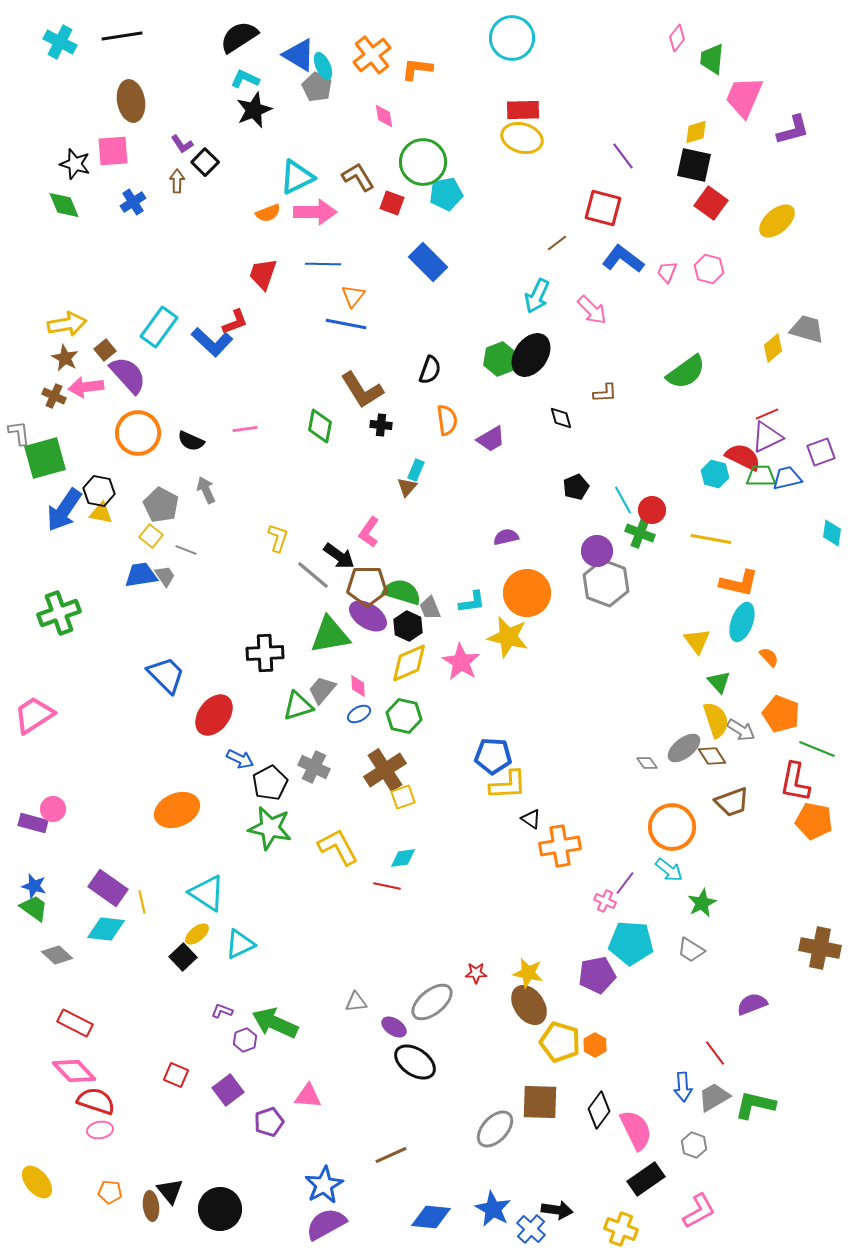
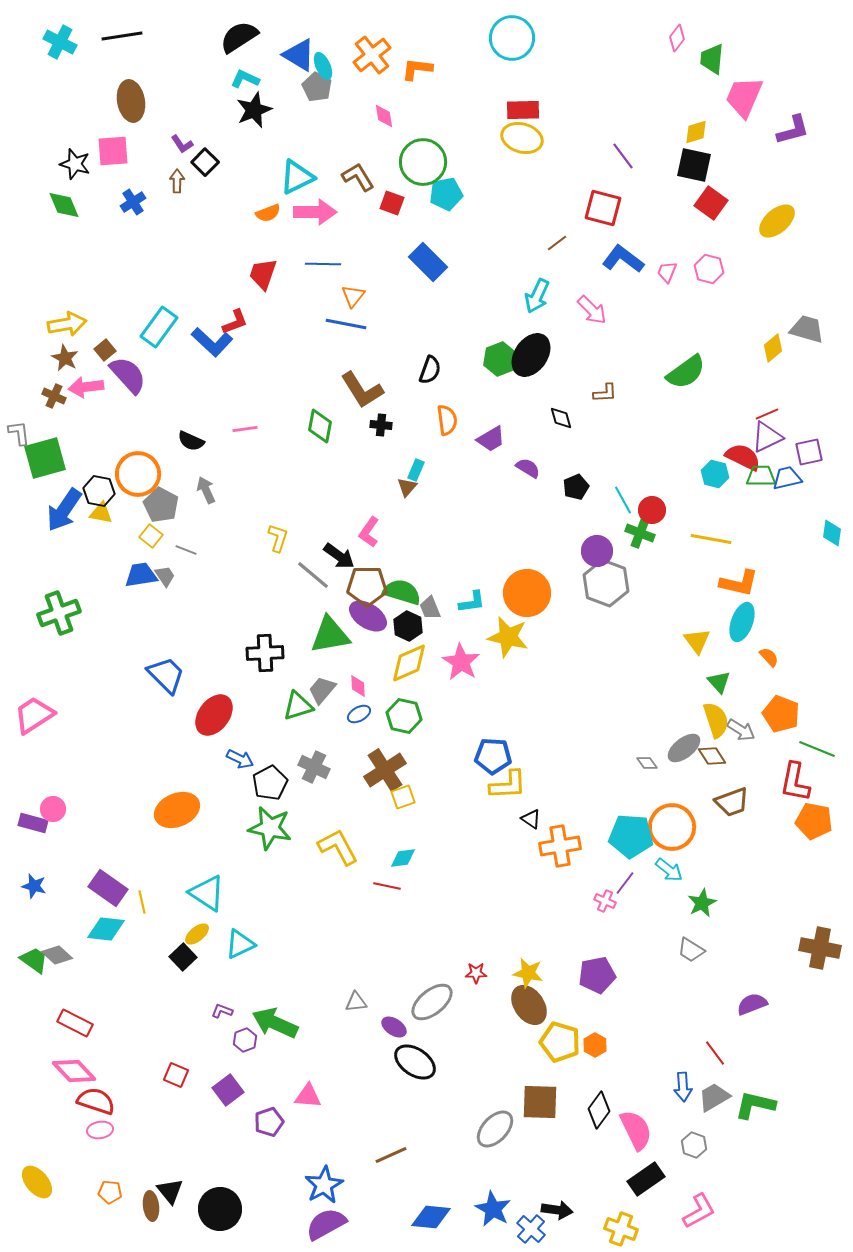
orange circle at (138, 433): moved 41 px down
purple square at (821, 452): moved 12 px left; rotated 8 degrees clockwise
purple semicircle at (506, 537): moved 22 px right, 69 px up; rotated 45 degrees clockwise
green trapezoid at (34, 908): moved 52 px down
cyan pentagon at (631, 943): moved 107 px up
